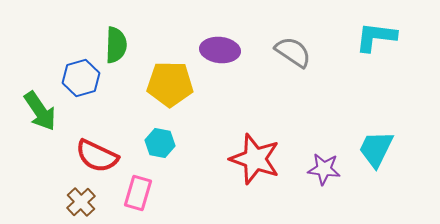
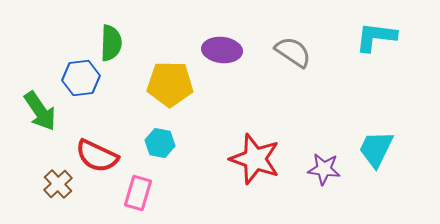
green semicircle: moved 5 px left, 2 px up
purple ellipse: moved 2 px right
blue hexagon: rotated 9 degrees clockwise
brown cross: moved 23 px left, 18 px up
